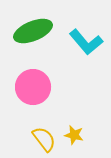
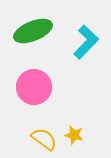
cyan L-shape: rotated 96 degrees counterclockwise
pink circle: moved 1 px right
yellow semicircle: rotated 16 degrees counterclockwise
